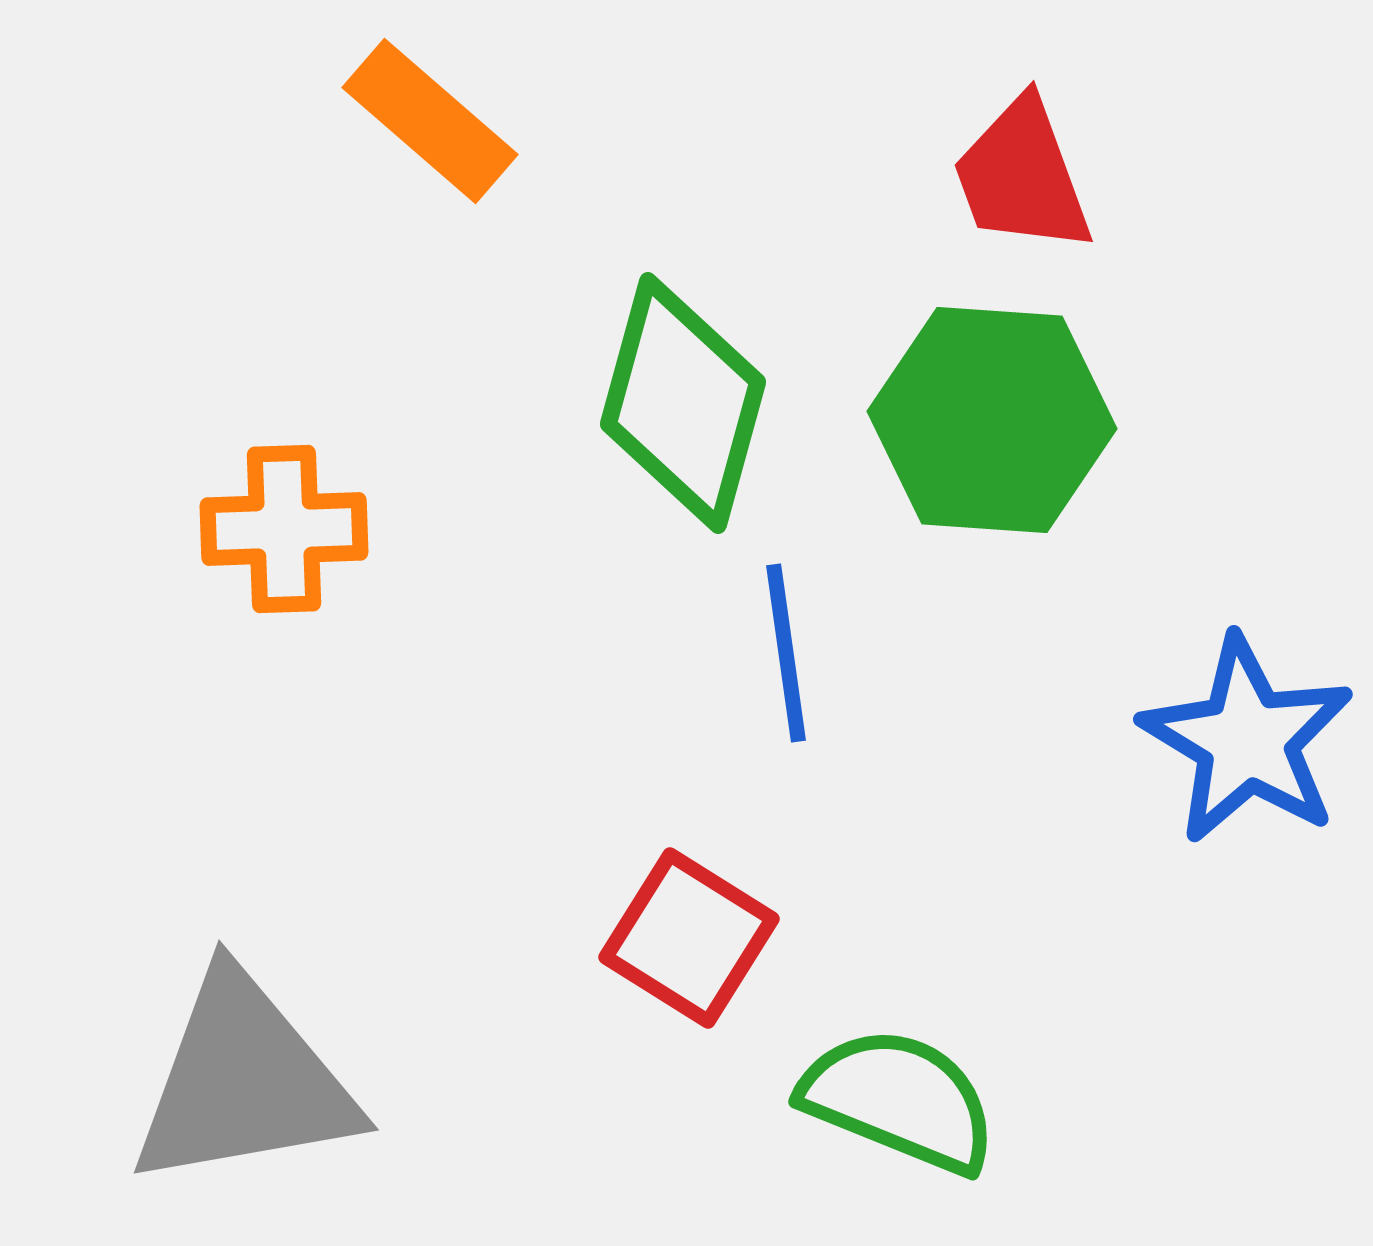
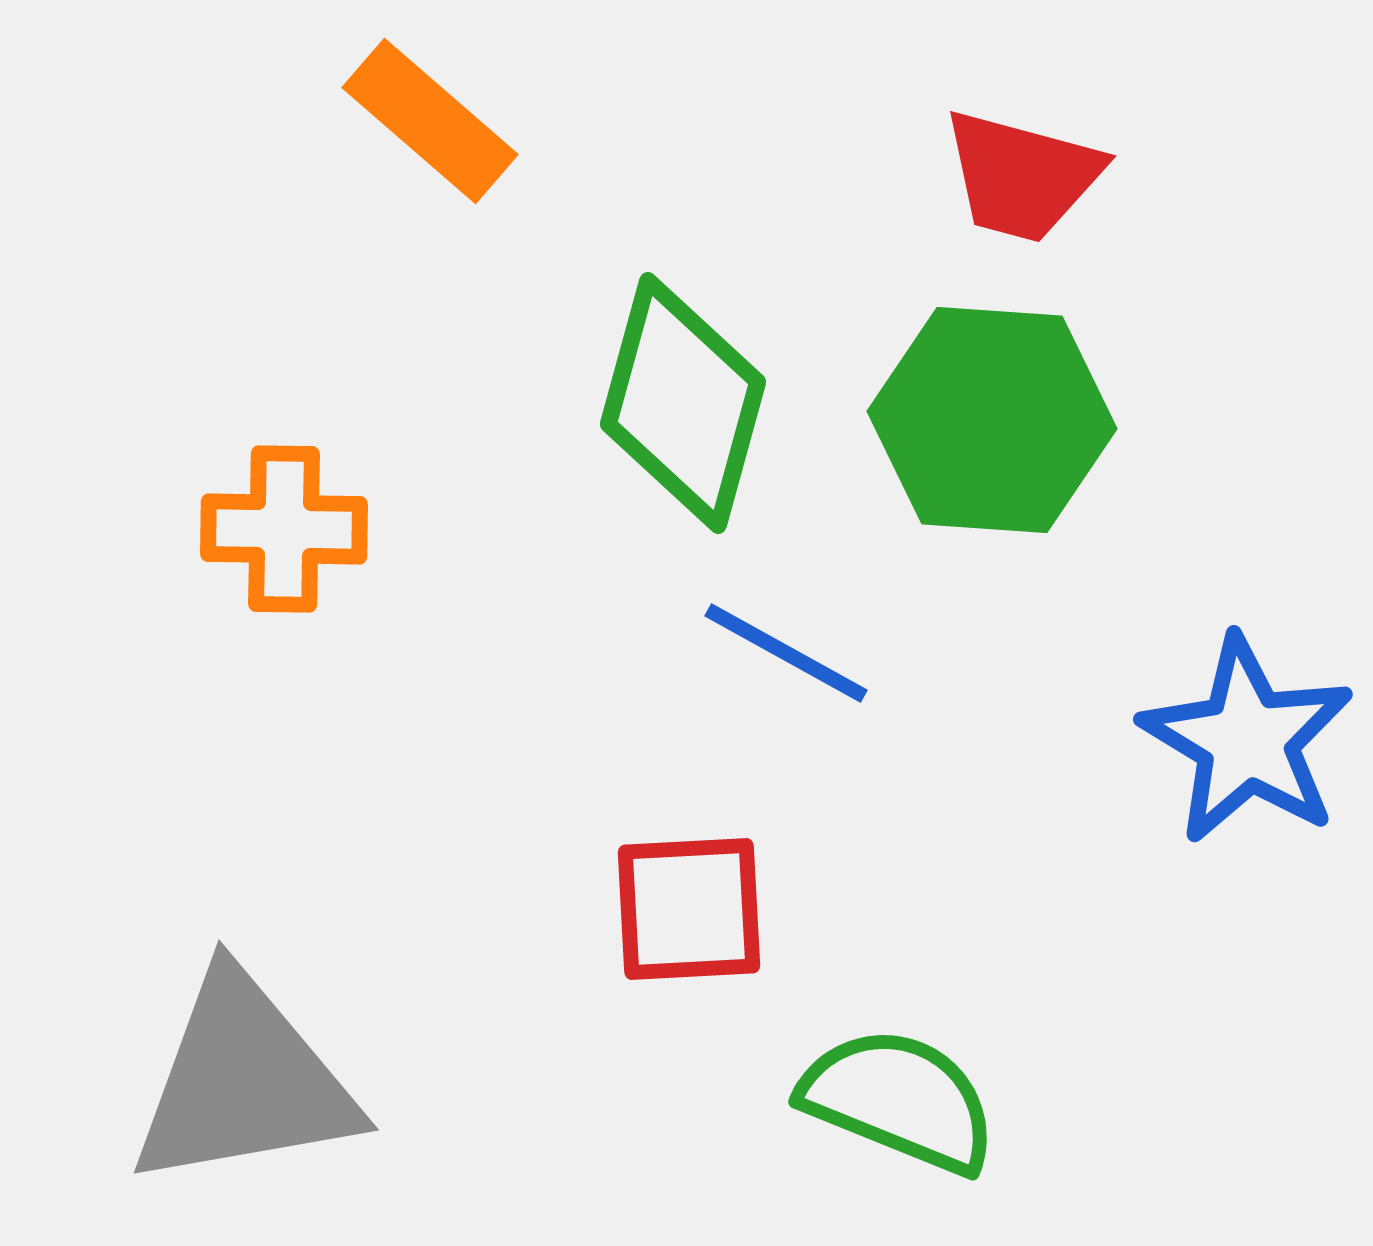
red trapezoid: rotated 55 degrees counterclockwise
orange cross: rotated 3 degrees clockwise
blue line: rotated 53 degrees counterclockwise
red square: moved 29 px up; rotated 35 degrees counterclockwise
